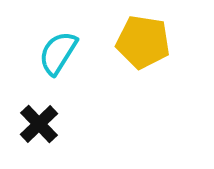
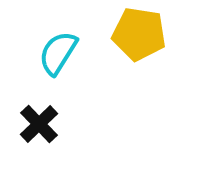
yellow pentagon: moved 4 px left, 8 px up
